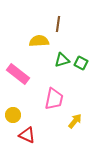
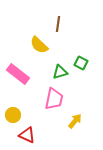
yellow semicircle: moved 4 px down; rotated 132 degrees counterclockwise
green triangle: moved 2 px left, 12 px down
